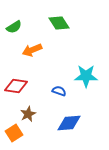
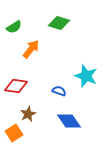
green diamond: rotated 40 degrees counterclockwise
orange arrow: moved 1 px left, 1 px up; rotated 150 degrees clockwise
cyan star: rotated 20 degrees clockwise
blue diamond: moved 2 px up; rotated 60 degrees clockwise
